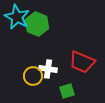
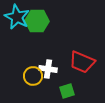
green hexagon: moved 3 px up; rotated 20 degrees counterclockwise
